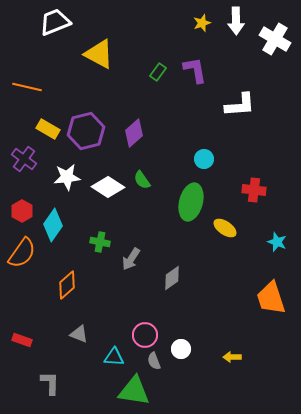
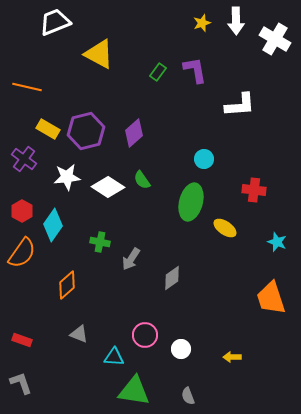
gray semicircle: moved 34 px right, 35 px down
gray L-shape: moved 29 px left; rotated 20 degrees counterclockwise
